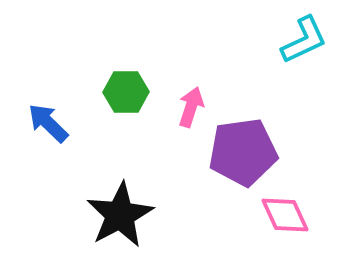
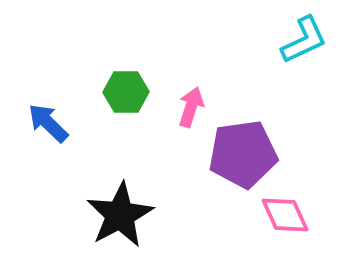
purple pentagon: moved 2 px down
